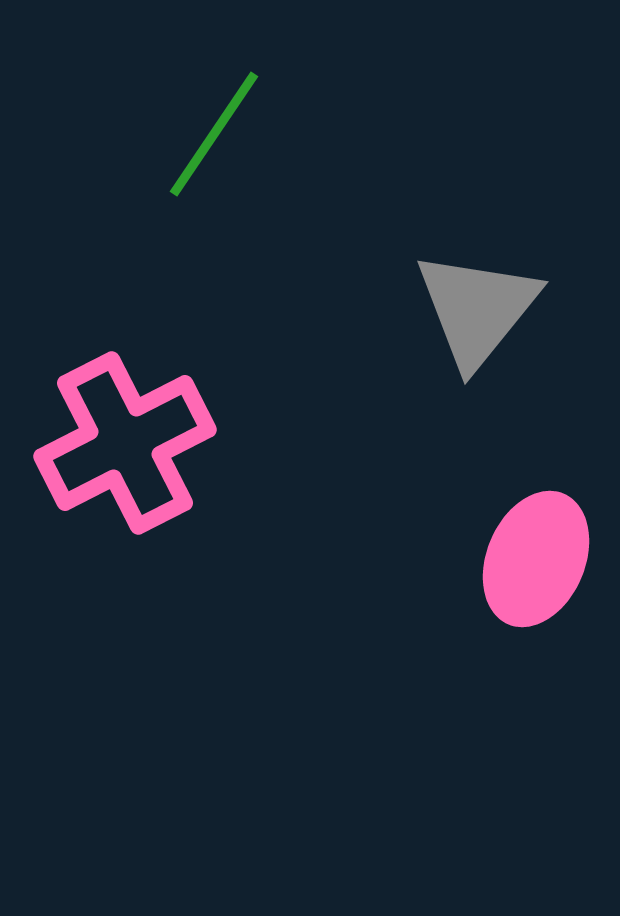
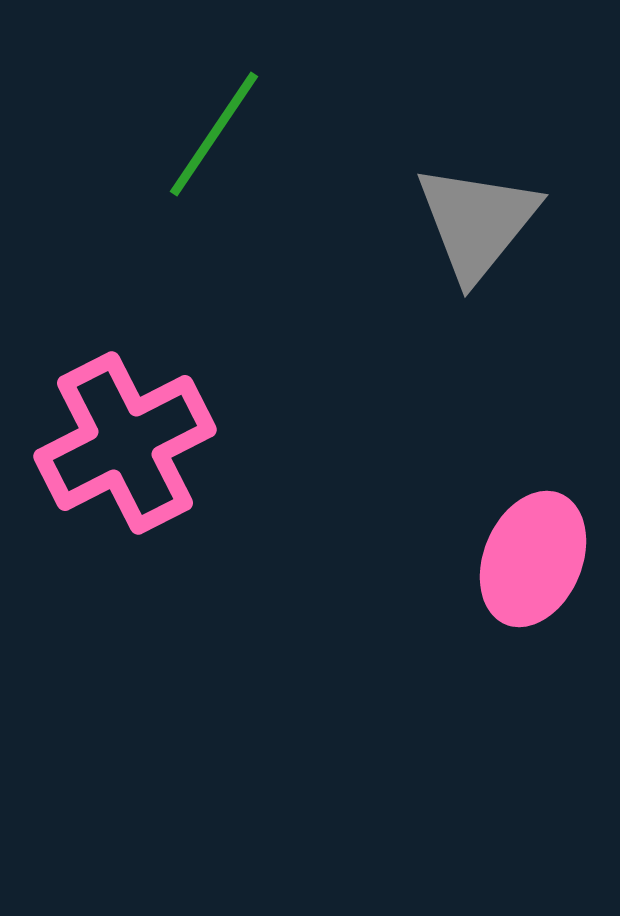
gray triangle: moved 87 px up
pink ellipse: moved 3 px left
